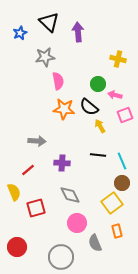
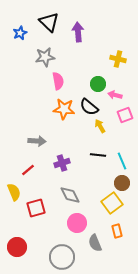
purple cross: rotated 21 degrees counterclockwise
gray circle: moved 1 px right
